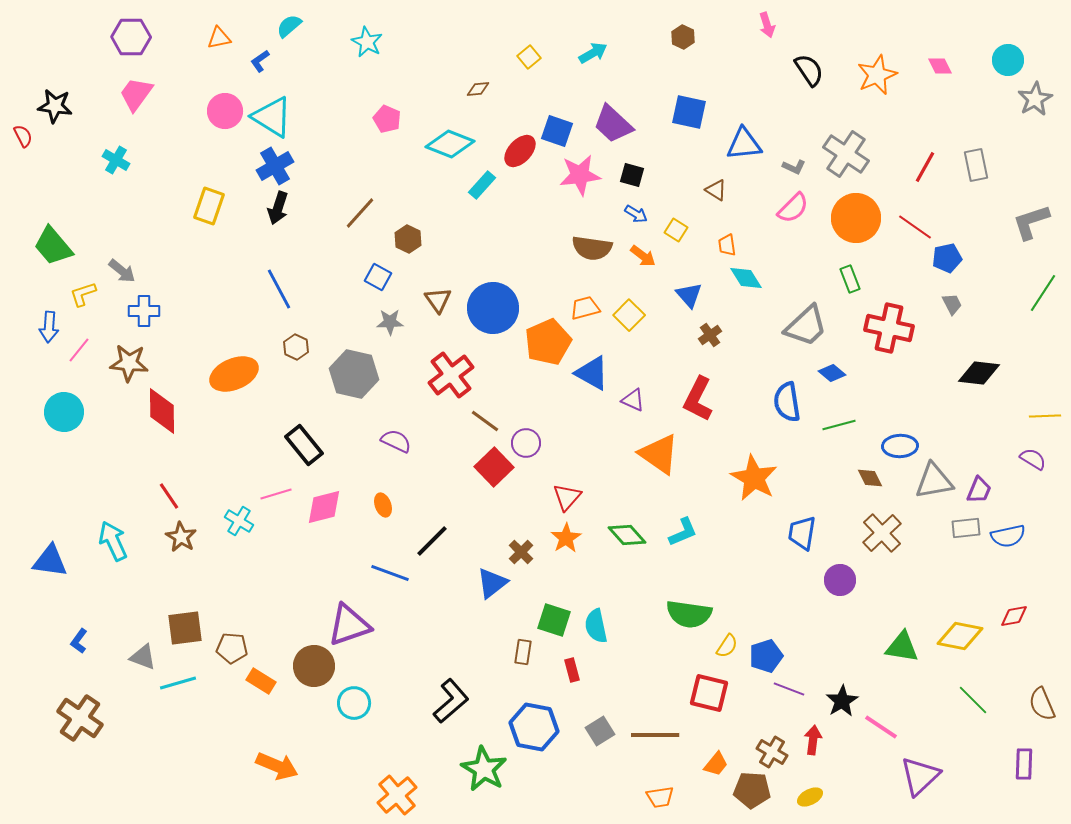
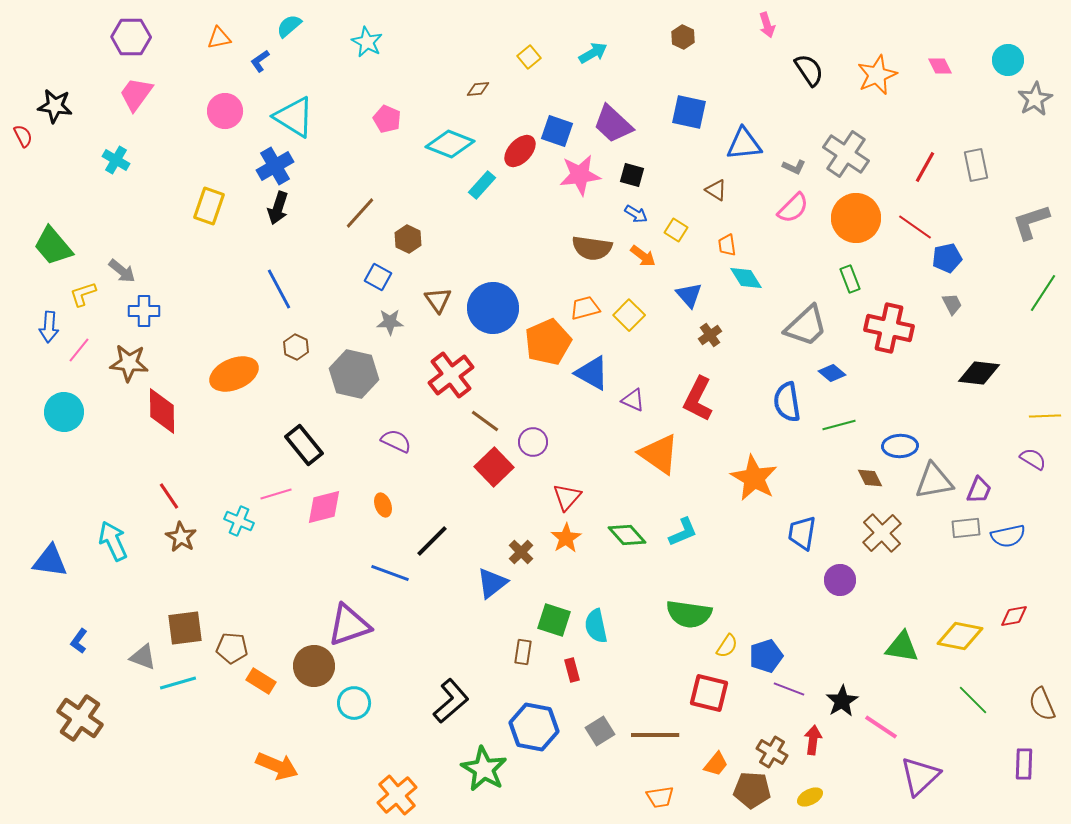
cyan triangle at (272, 117): moved 22 px right
purple circle at (526, 443): moved 7 px right, 1 px up
cyan cross at (239, 521): rotated 8 degrees counterclockwise
